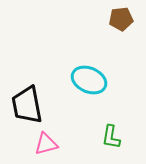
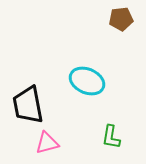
cyan ellipse: moved 2 px left, 1 px down
black trapezoid: moved 1 px right
pink triangle: moved 1 px right, 1 px up
